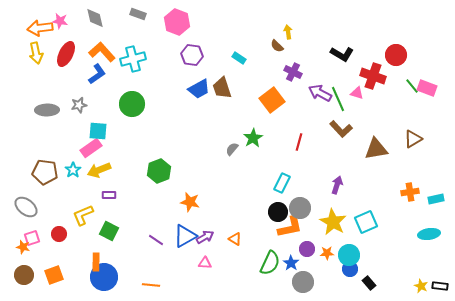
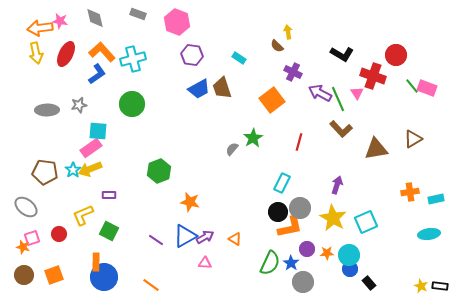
pink triangle at (357, 93): rotated 40 degrees clockwise
yellow arrow at (99, 170): moved 9 px left, 1 px up
yellow star at (333, 222): moved 4 px up
orange line at (151, 285): rotated 30 degrees clockwise
